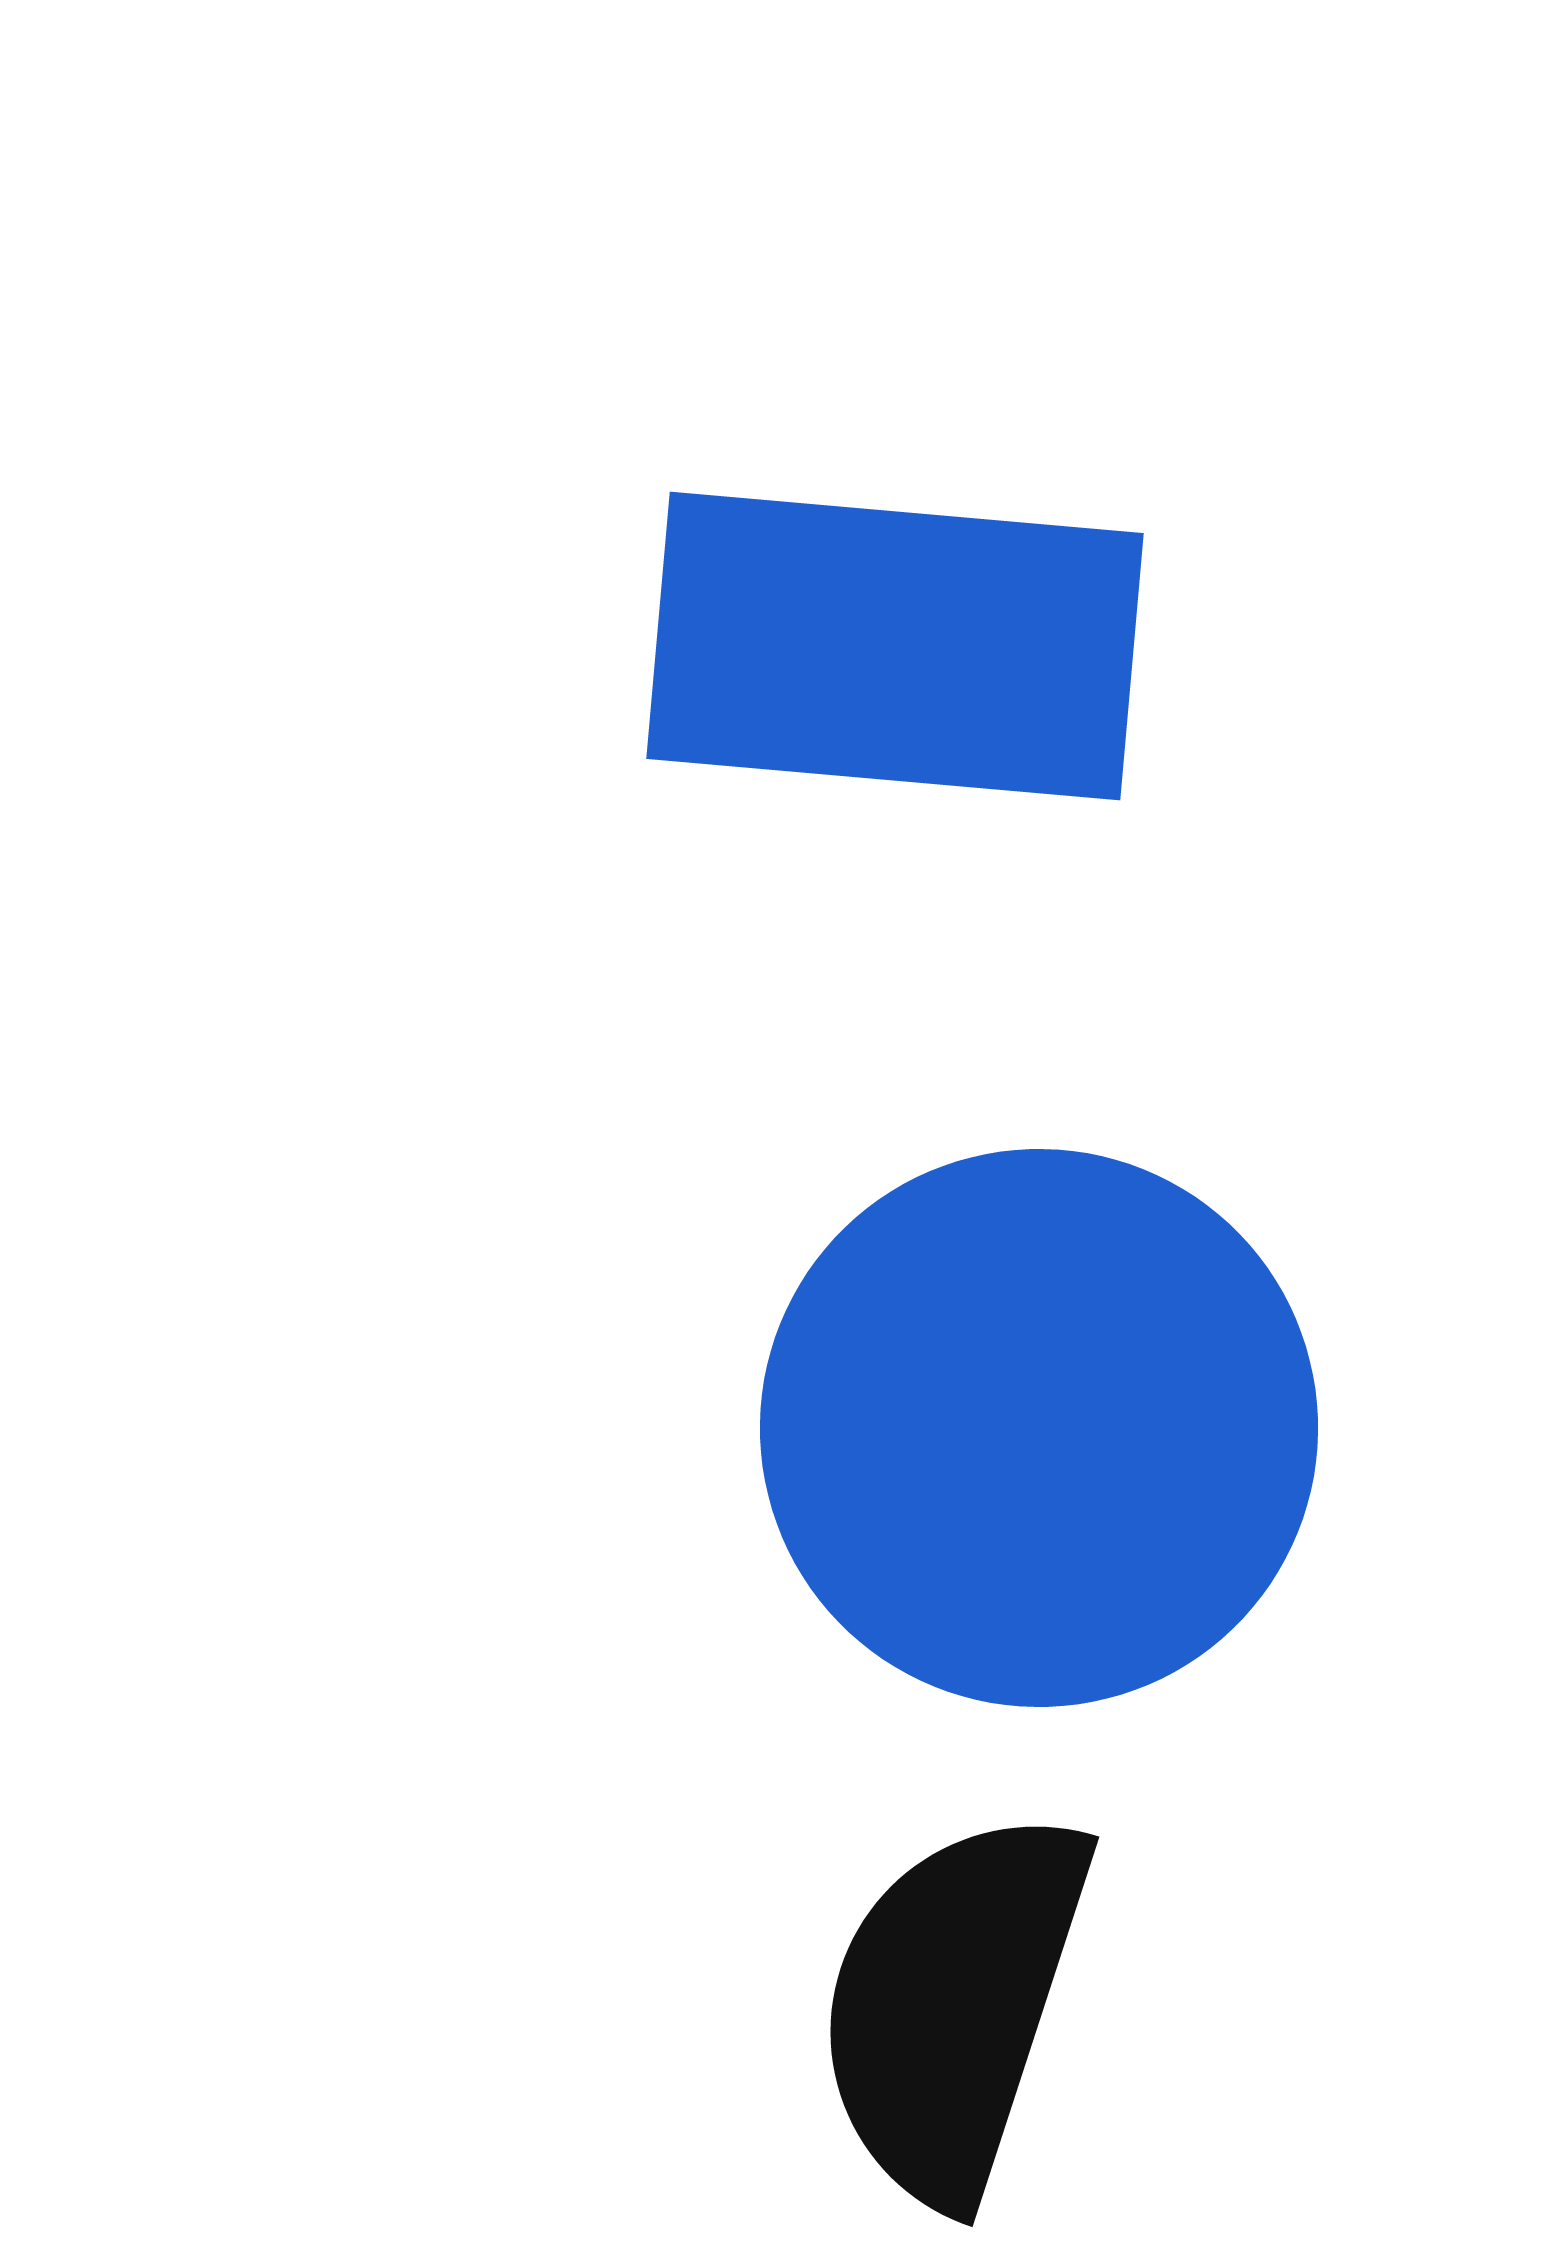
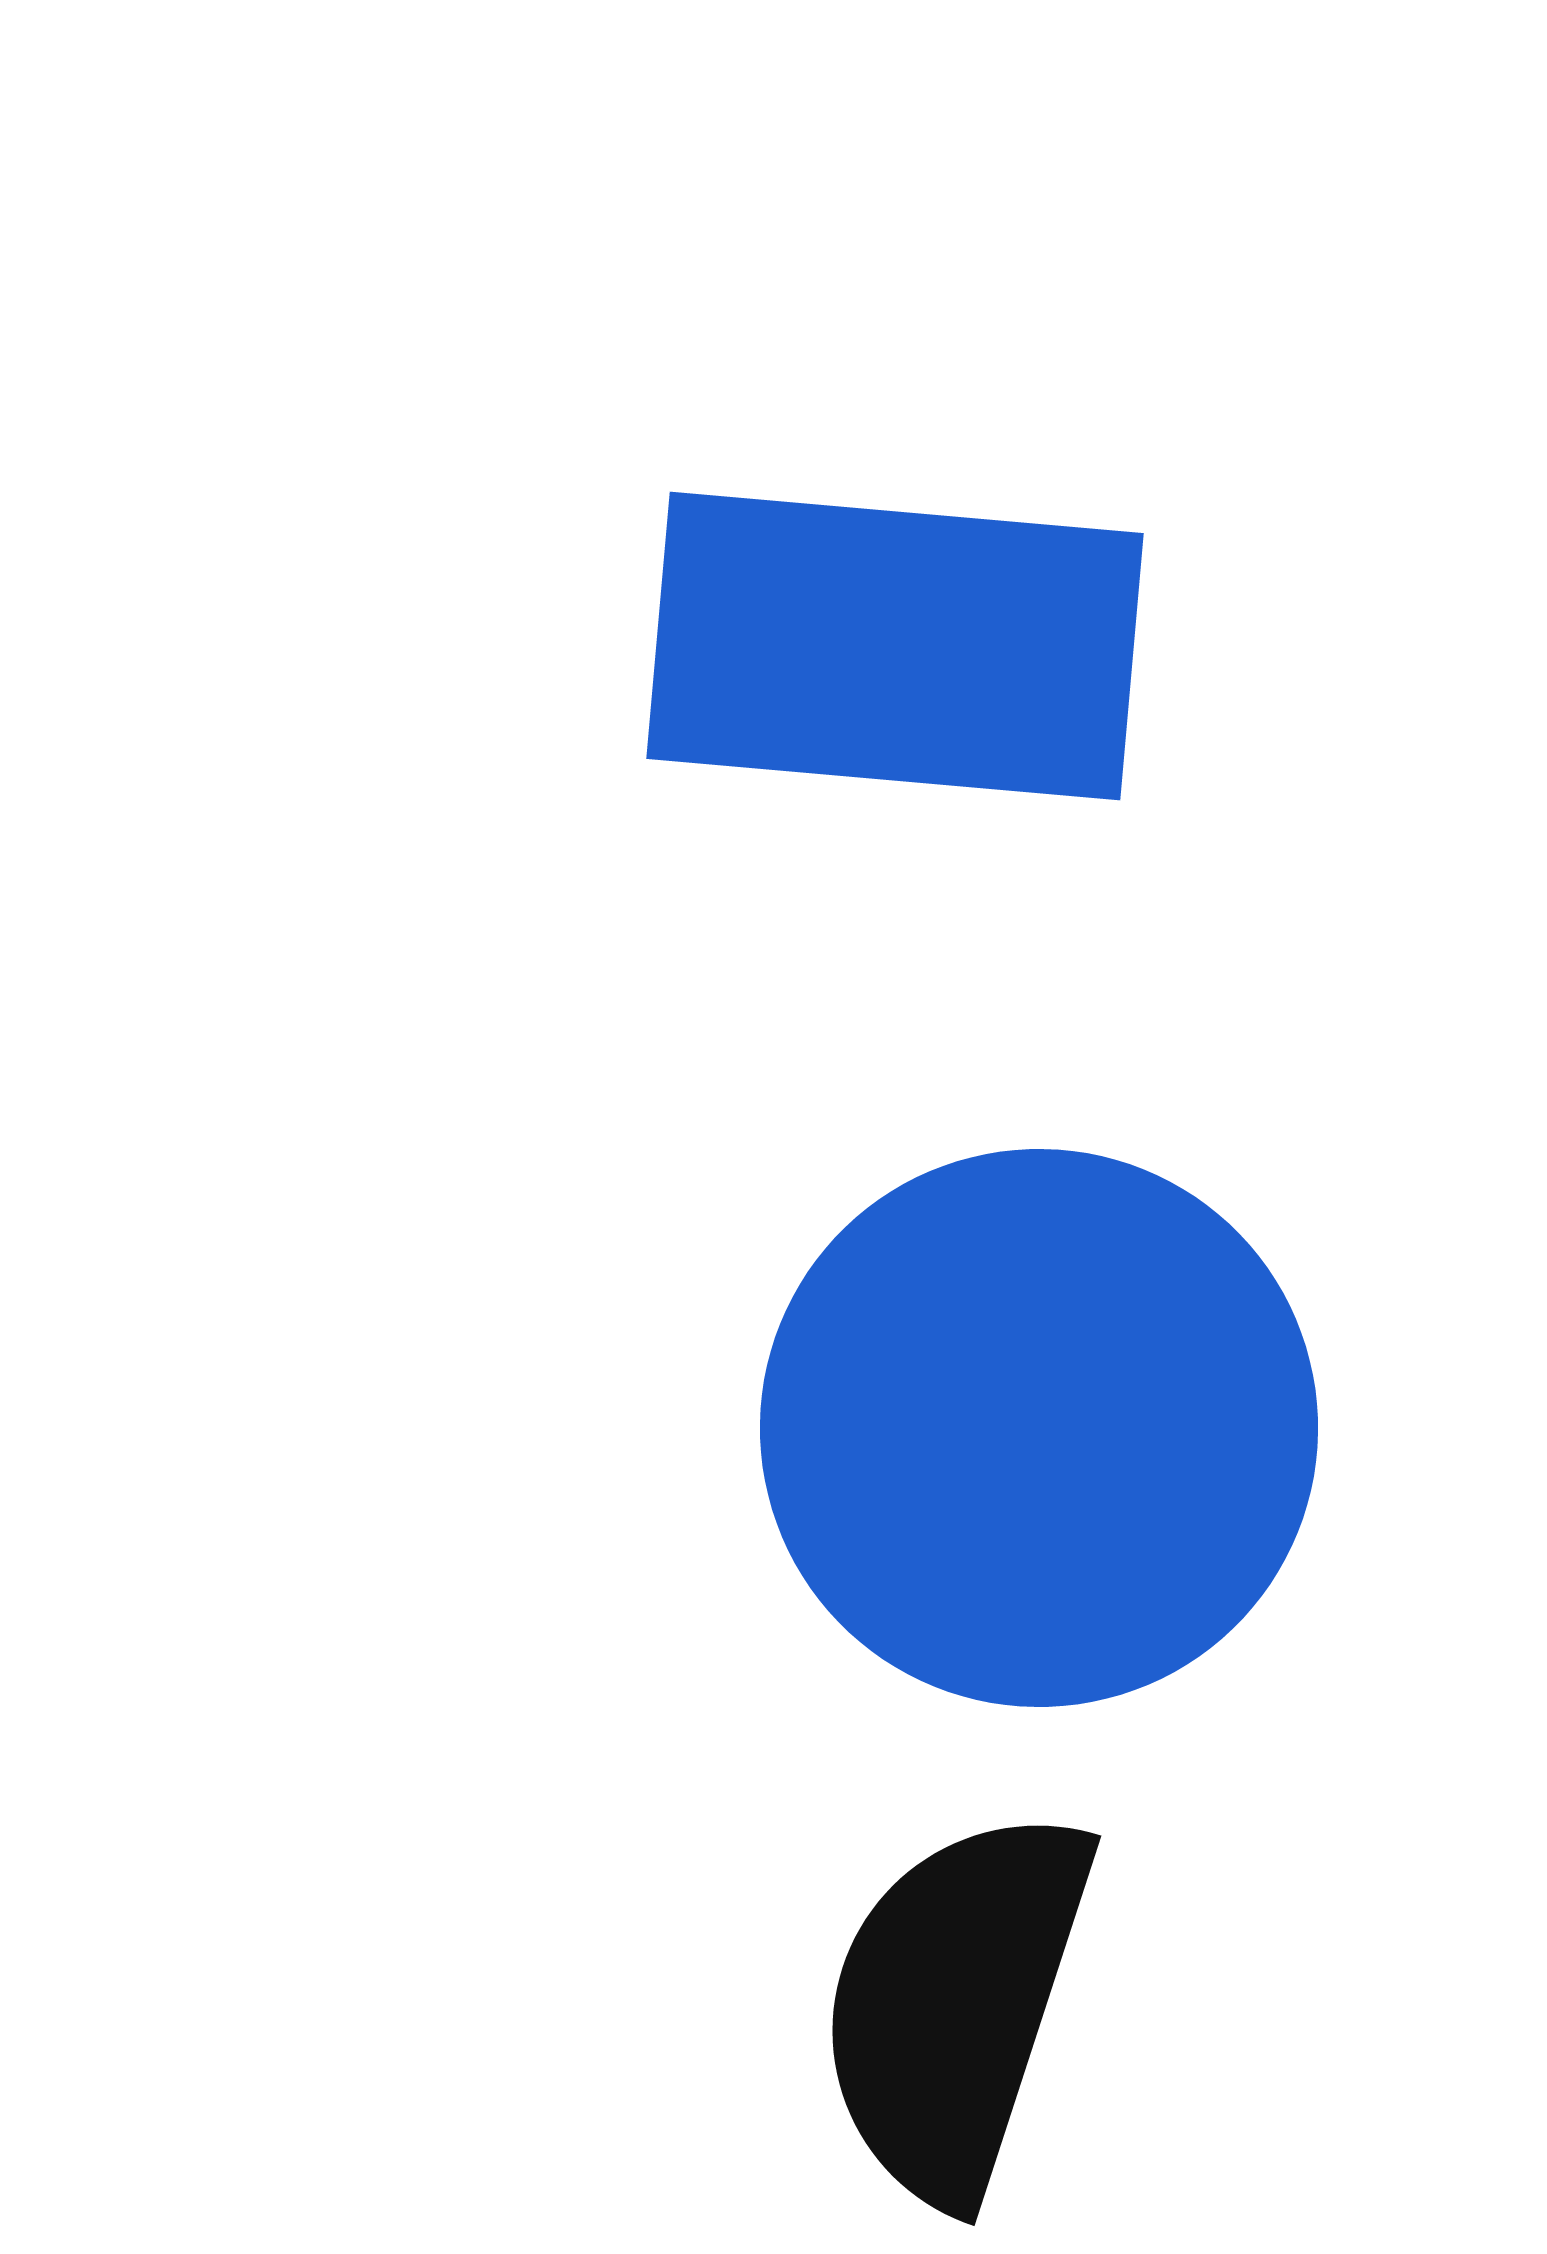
black semicircle: moved 2 px right, 1 px up
